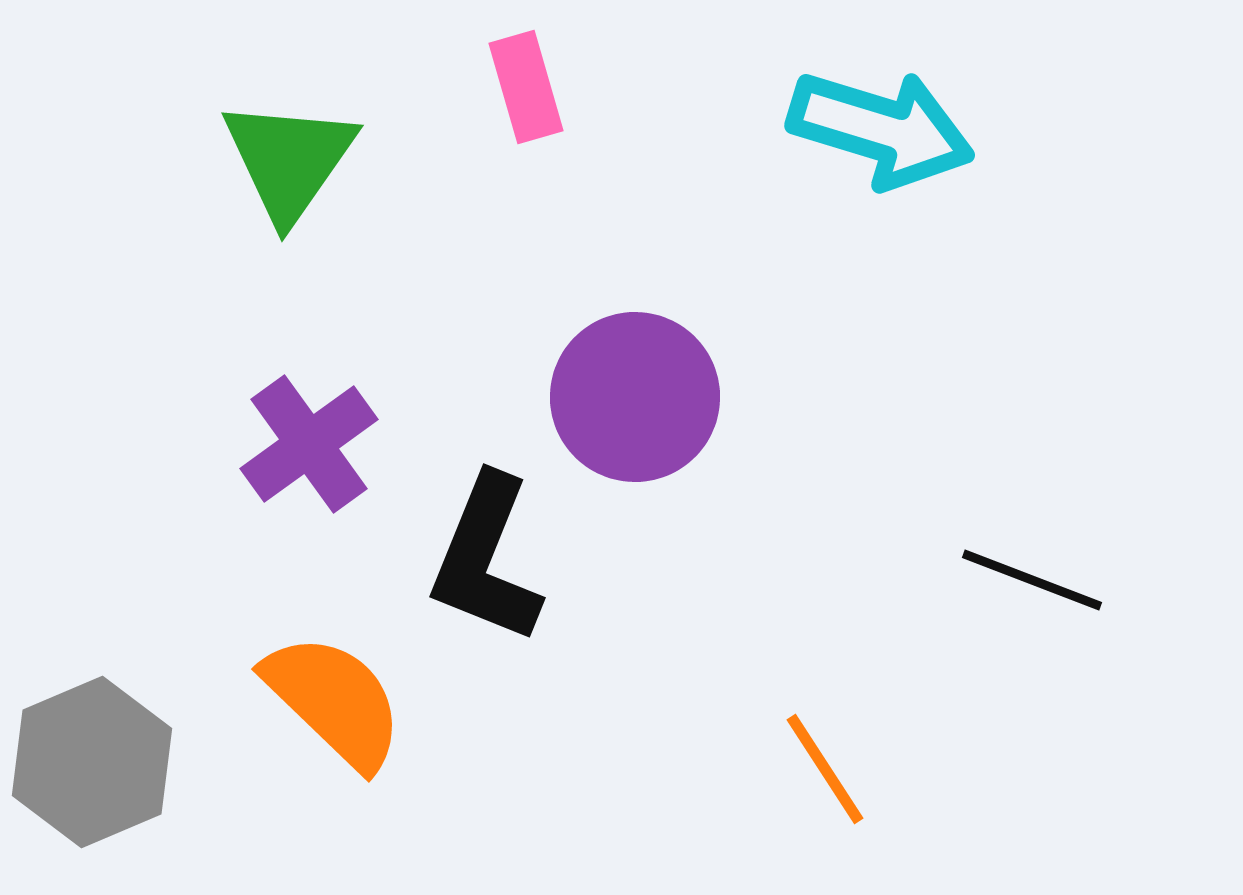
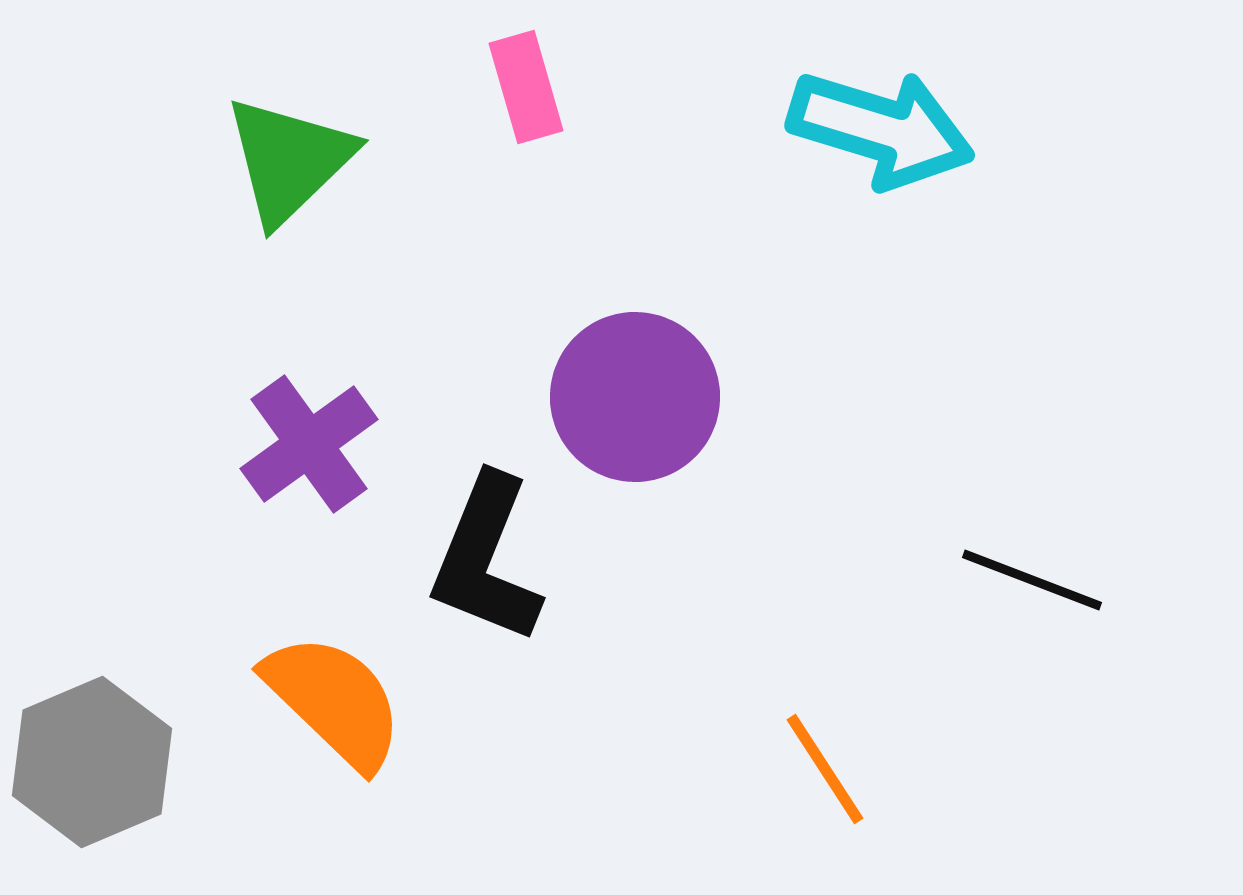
green triangle: rotated 11 degrees clockwise
